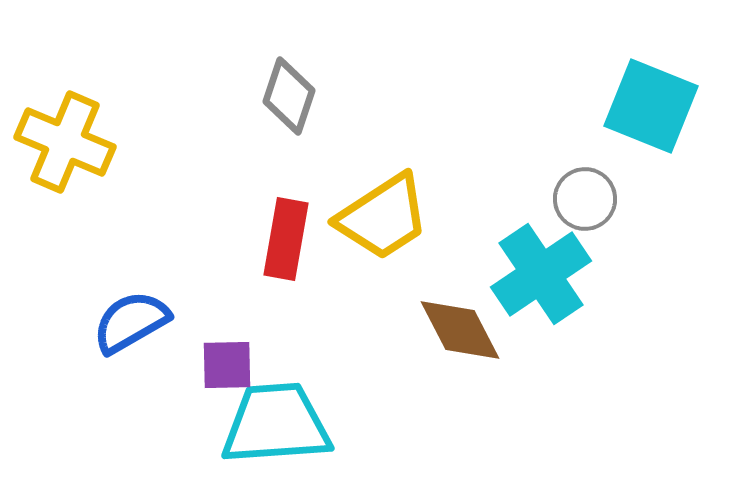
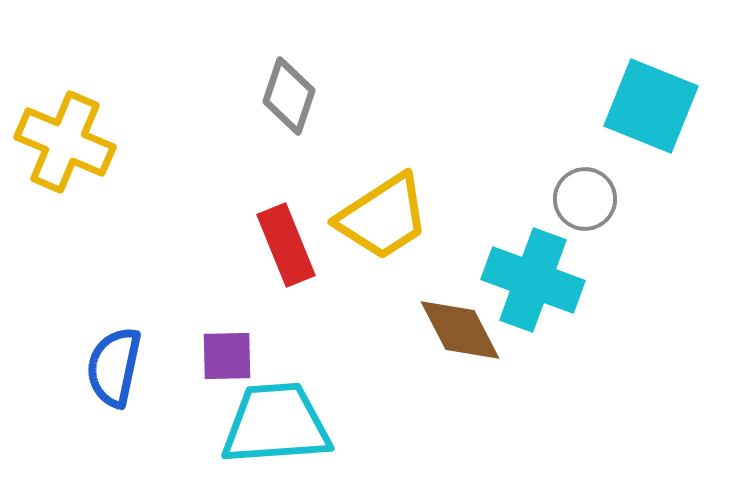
red rectangle: moved 6 px down; rotated 32 degrees counterclockwise
cyan cross: moved 8 px left, 6 px down; rotated 36 degrees counterclockwise
blue semicircle: moved 17 px left, 45 px down; rotated 48 degrees counterclockwise
purple square: moved 9 px up
